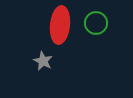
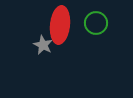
gray star: moved 16 px up
